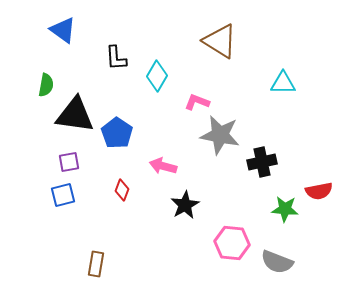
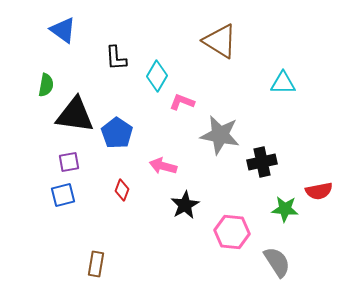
pink L-shape: moved 15 px left
pink hexagon: moved 11 px up
gray semicircle: rotated 144 degrees counterclockwise
